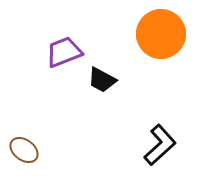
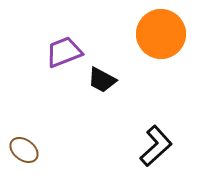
black L-shape: moved 4 px left, 1 px down
